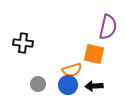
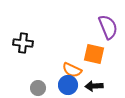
purple semicircle: rotated 35 degrees counterclockwise
orange semicircle: rotated 42 degrees clockwise
gray circle: moved 4 px down
